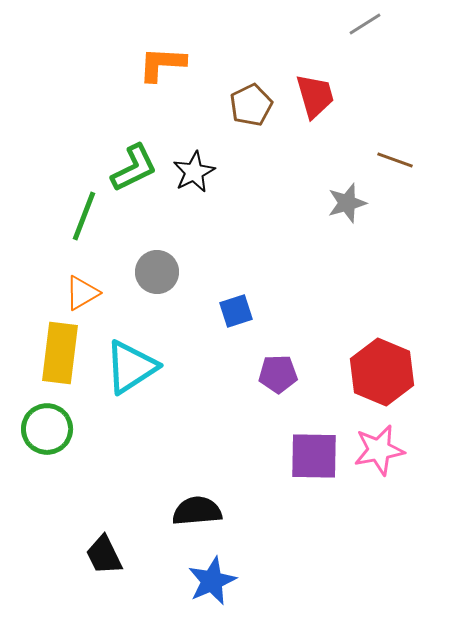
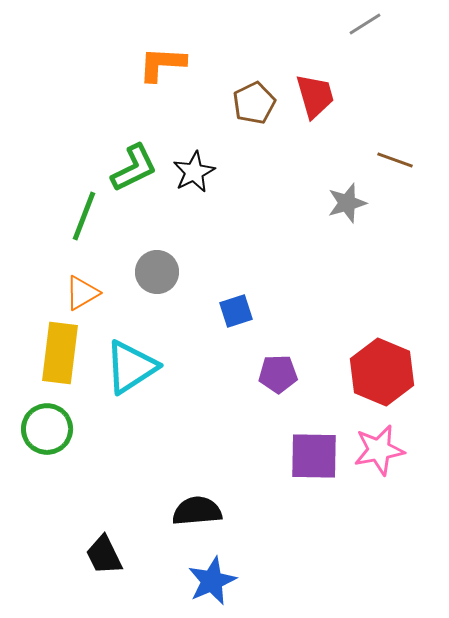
brown pentagon: moved 3 px right, 2 px up
